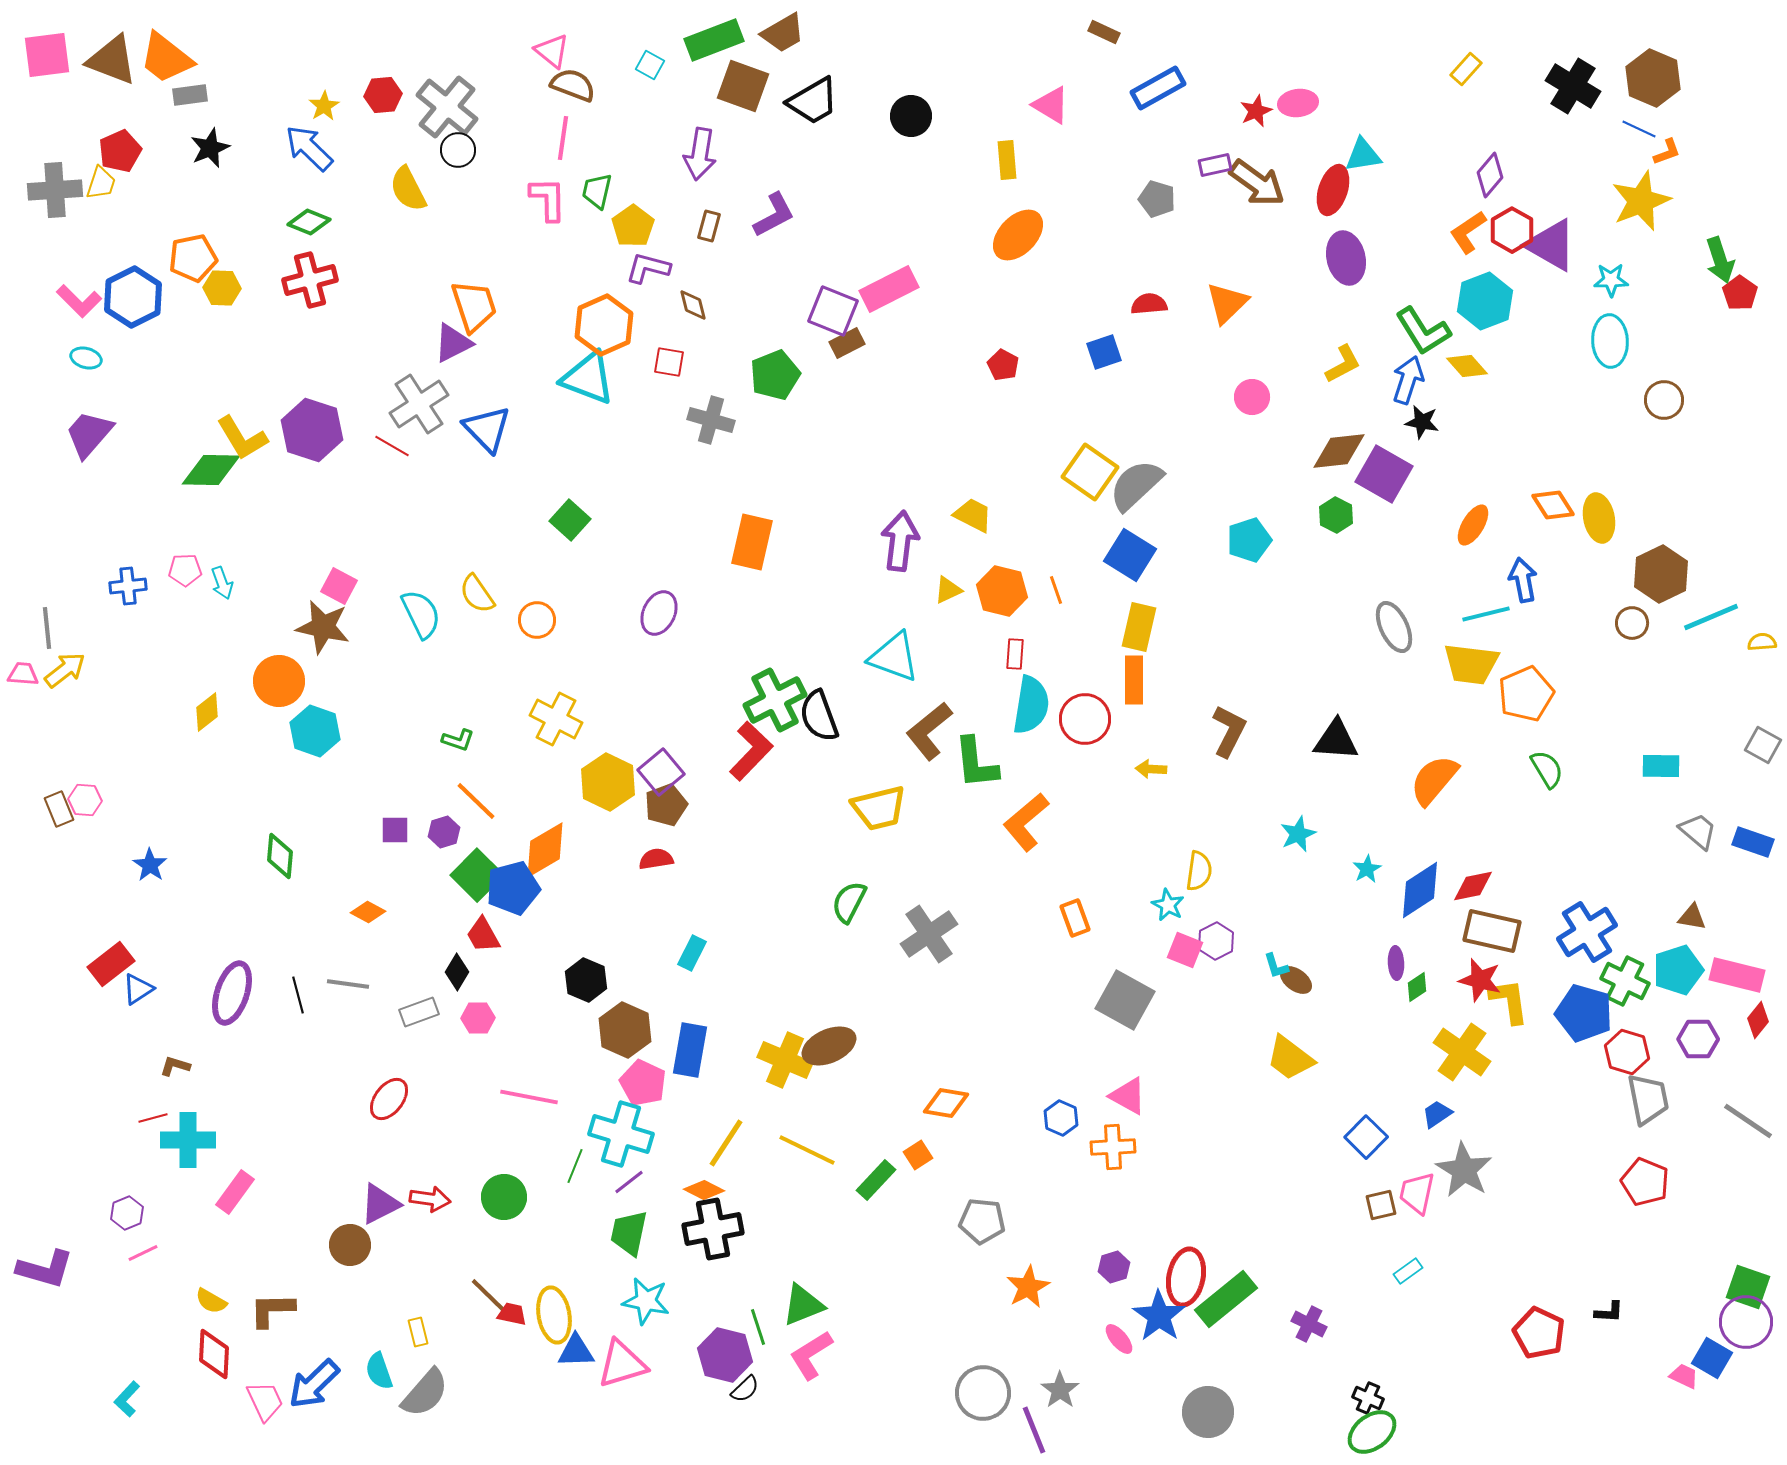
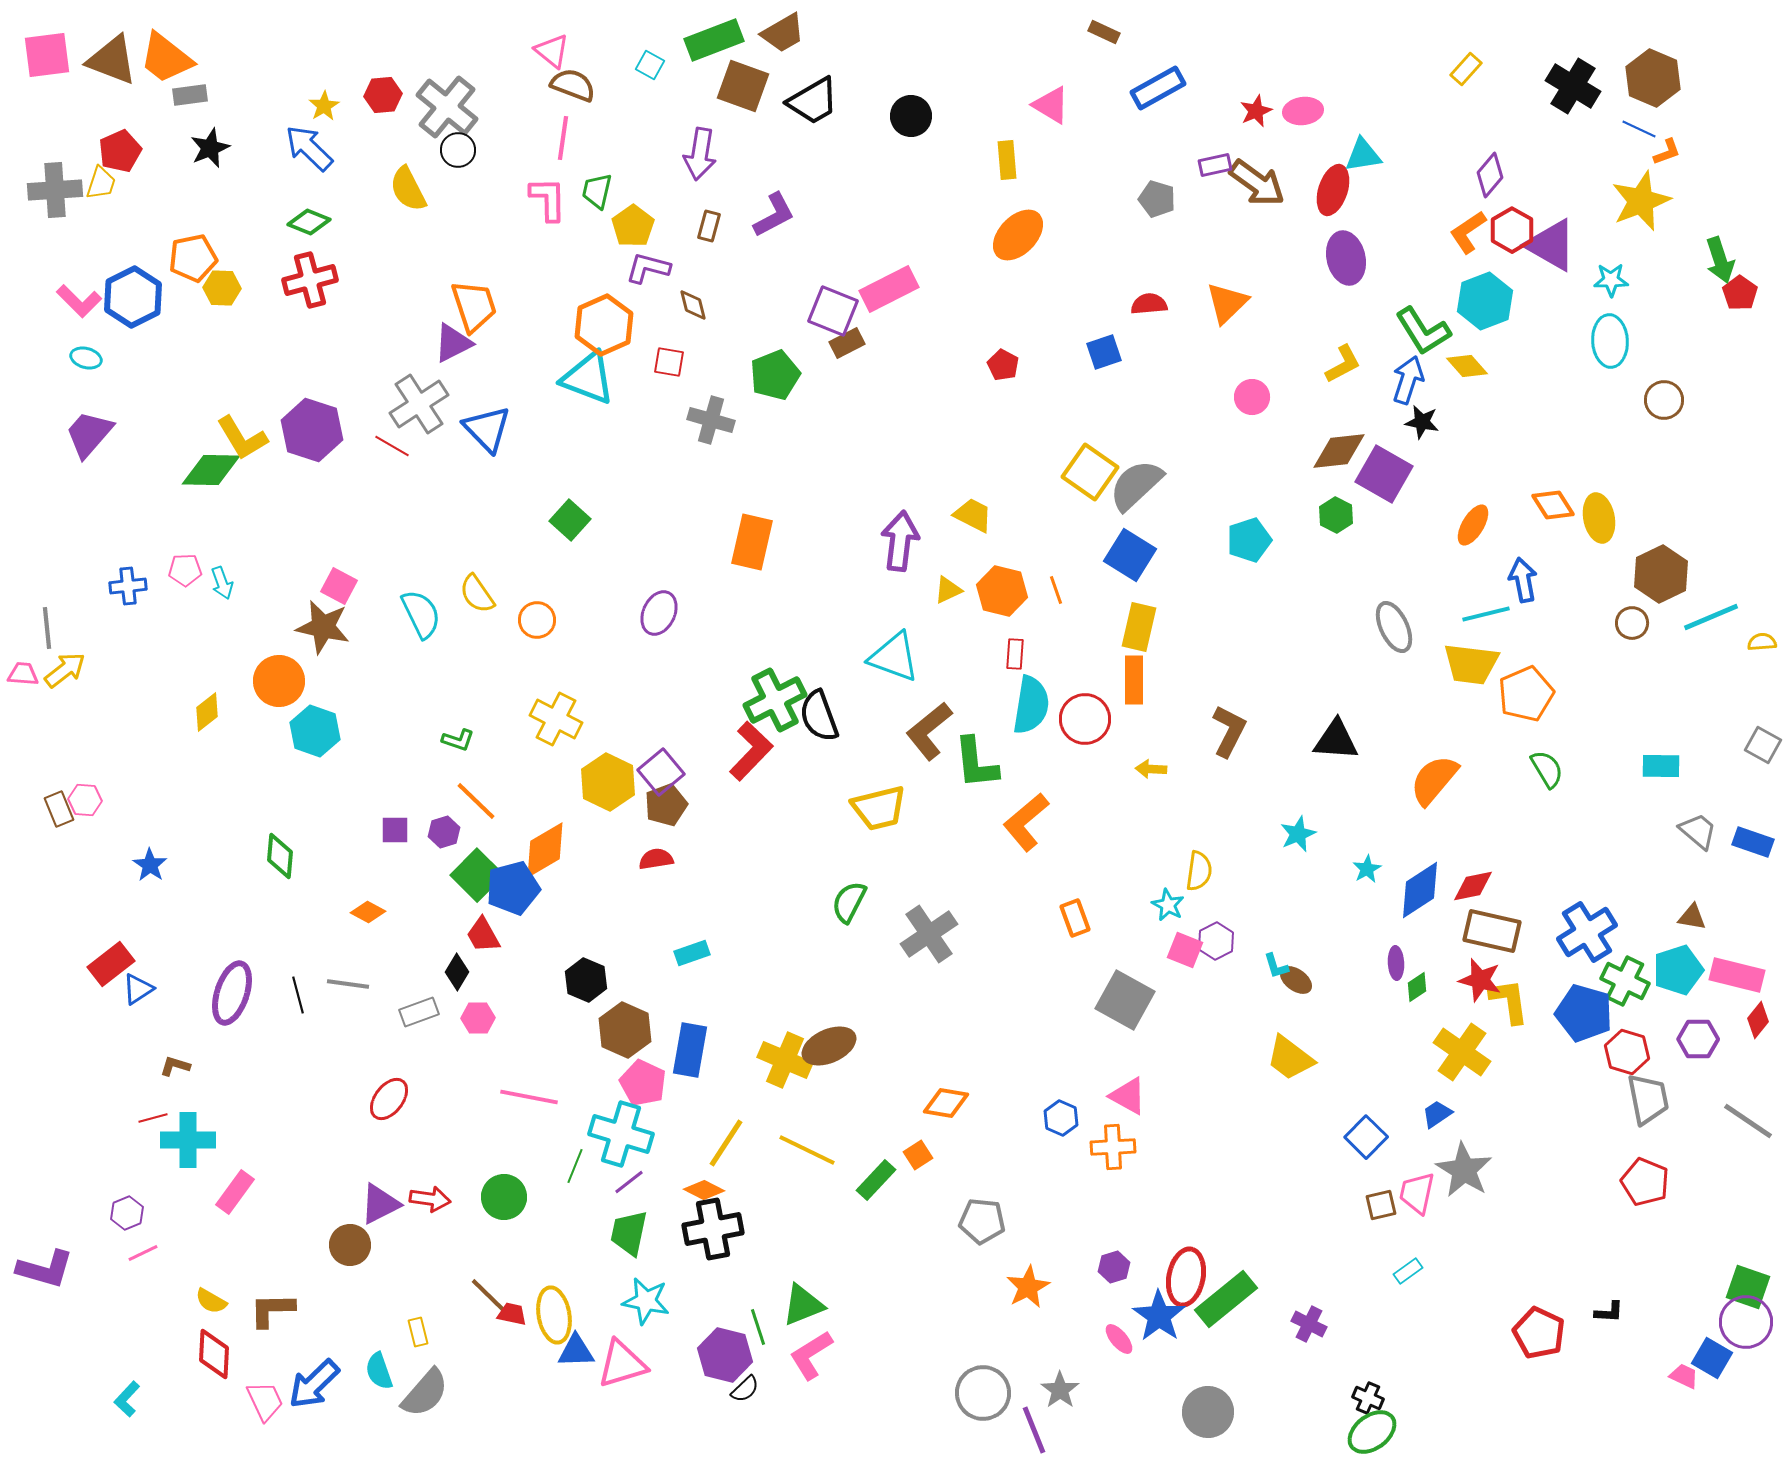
pink ellipse at (1298, 103): moved 5 px right, 8 px down
cyan rectangle at (692, 953): rotated 44 degrees clockwise
